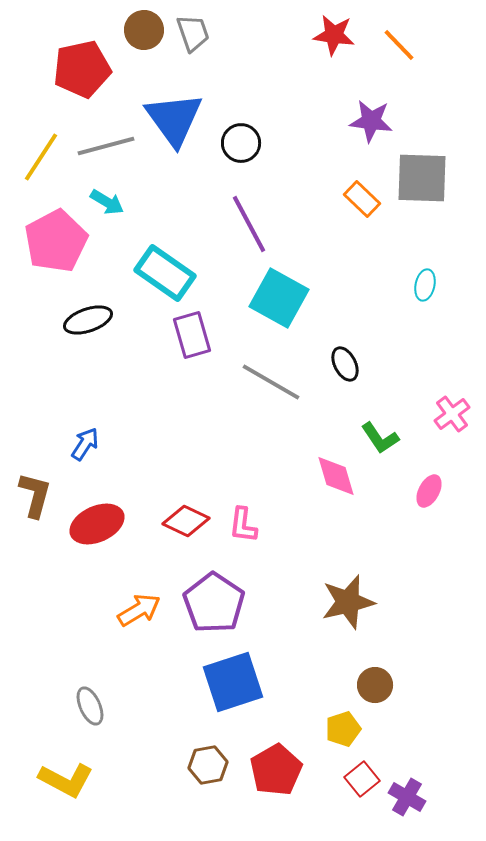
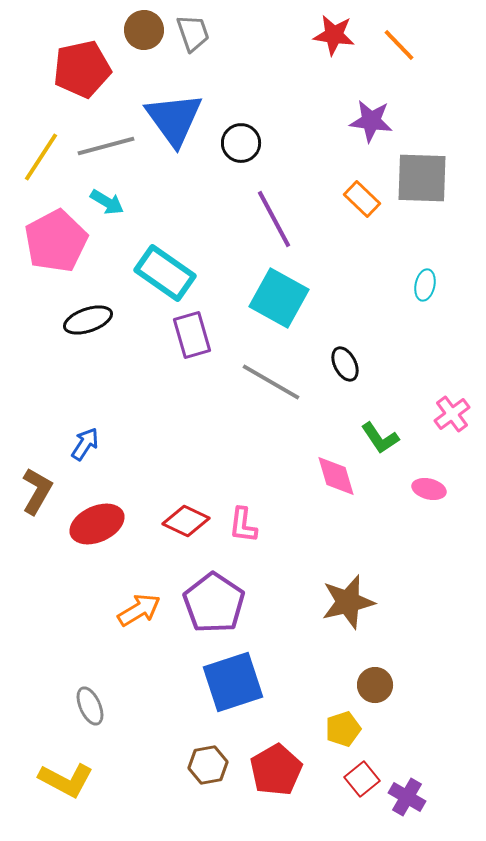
purple line at (249, 224): moved 25 px right, 5 px up
pink ellipse at (429, 491): moved 2 px up; rotated 76 degrees clockwise
brown L-shape at (35, 495): moved 2 px right, 4 px up; rotated 15 degrees clockwise
